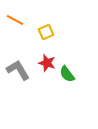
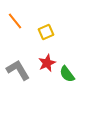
orange line: moved 1 px down; rotated 24 degrees clockwise
red star: rotated 30 degrees clockwise
